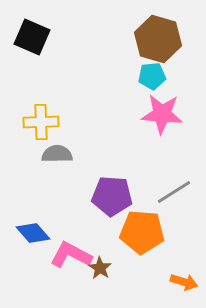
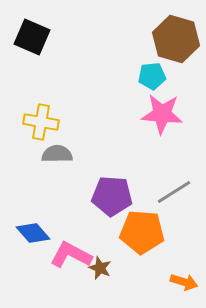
brown hexagon: moved 18 px right
yellow cross: rotated 12 degrees clockwise
brown star: rotated 10 degrees counterclockwise
